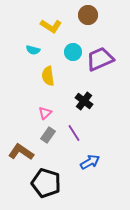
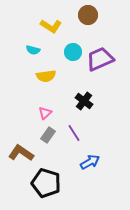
yellow semicircle: moved 2 px left; rotated 90 degrees counterclockwise
brown L-shape: moved 1 px down
